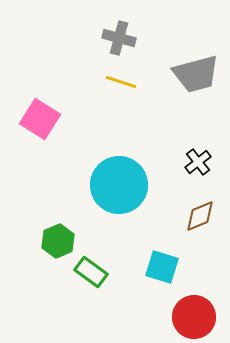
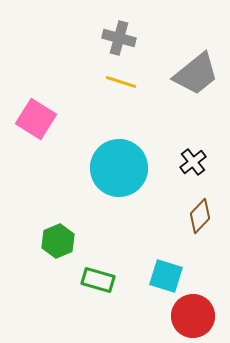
gray trapezoid: rotated 24 degrees counterclockwise
pink square: moved 4 px left
black cross: moved 5 px left
cyan circle: moved 17 px up
brown diamond: rotated 24 degrees counterclockwise
cyan square: moved 4 px right, 9 px down
green rectangle: moved 7 px right, 8 px down; rotated 20 degrees counterclockwise
red circle: moved 1 px left, 1 px up
